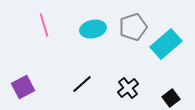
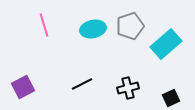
gray pentagon: moved 3 px left, 1 px up
black line: rotated 15 degrees clockwise
black cross: rotated 25 degrees clockwise
black square: rotated 12 degrees clockwise
